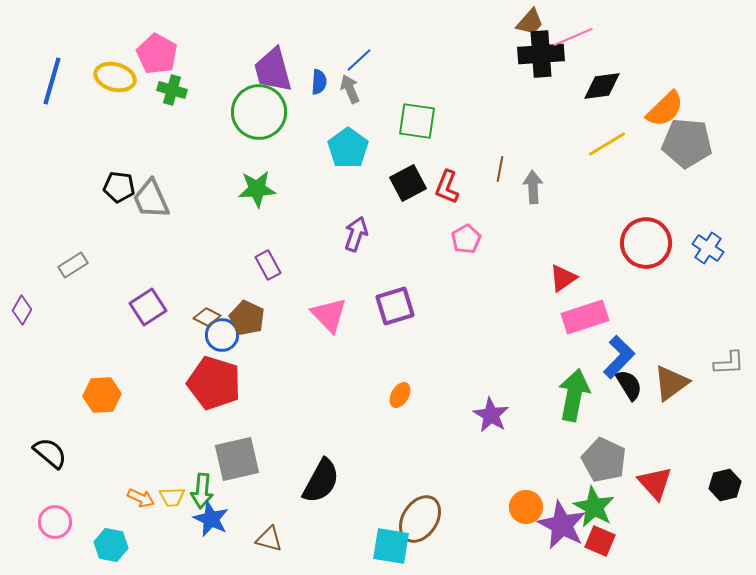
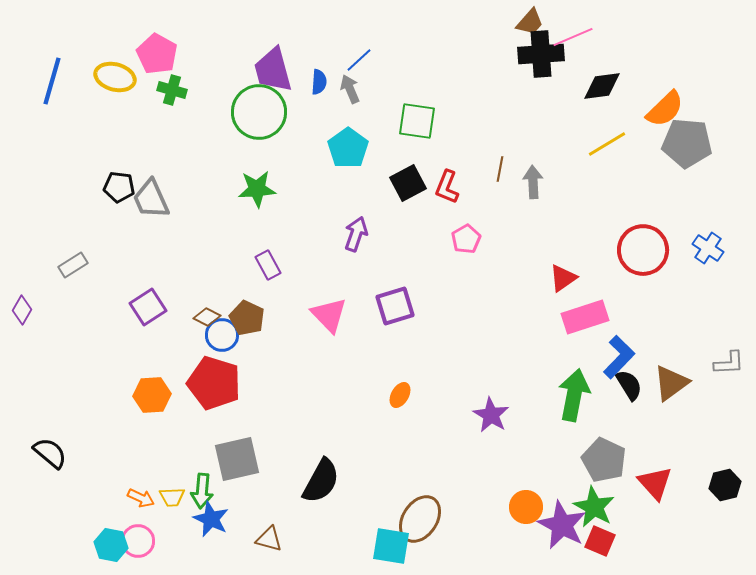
gray arrow at (533, 187): moved 5 px up
red circle at (646, 243): moved 3 px left, 7 px down
orange hexagon at (102, 395): moved 50 px right
pink circle at (55, 522): moved 83 px right, 19 px down
